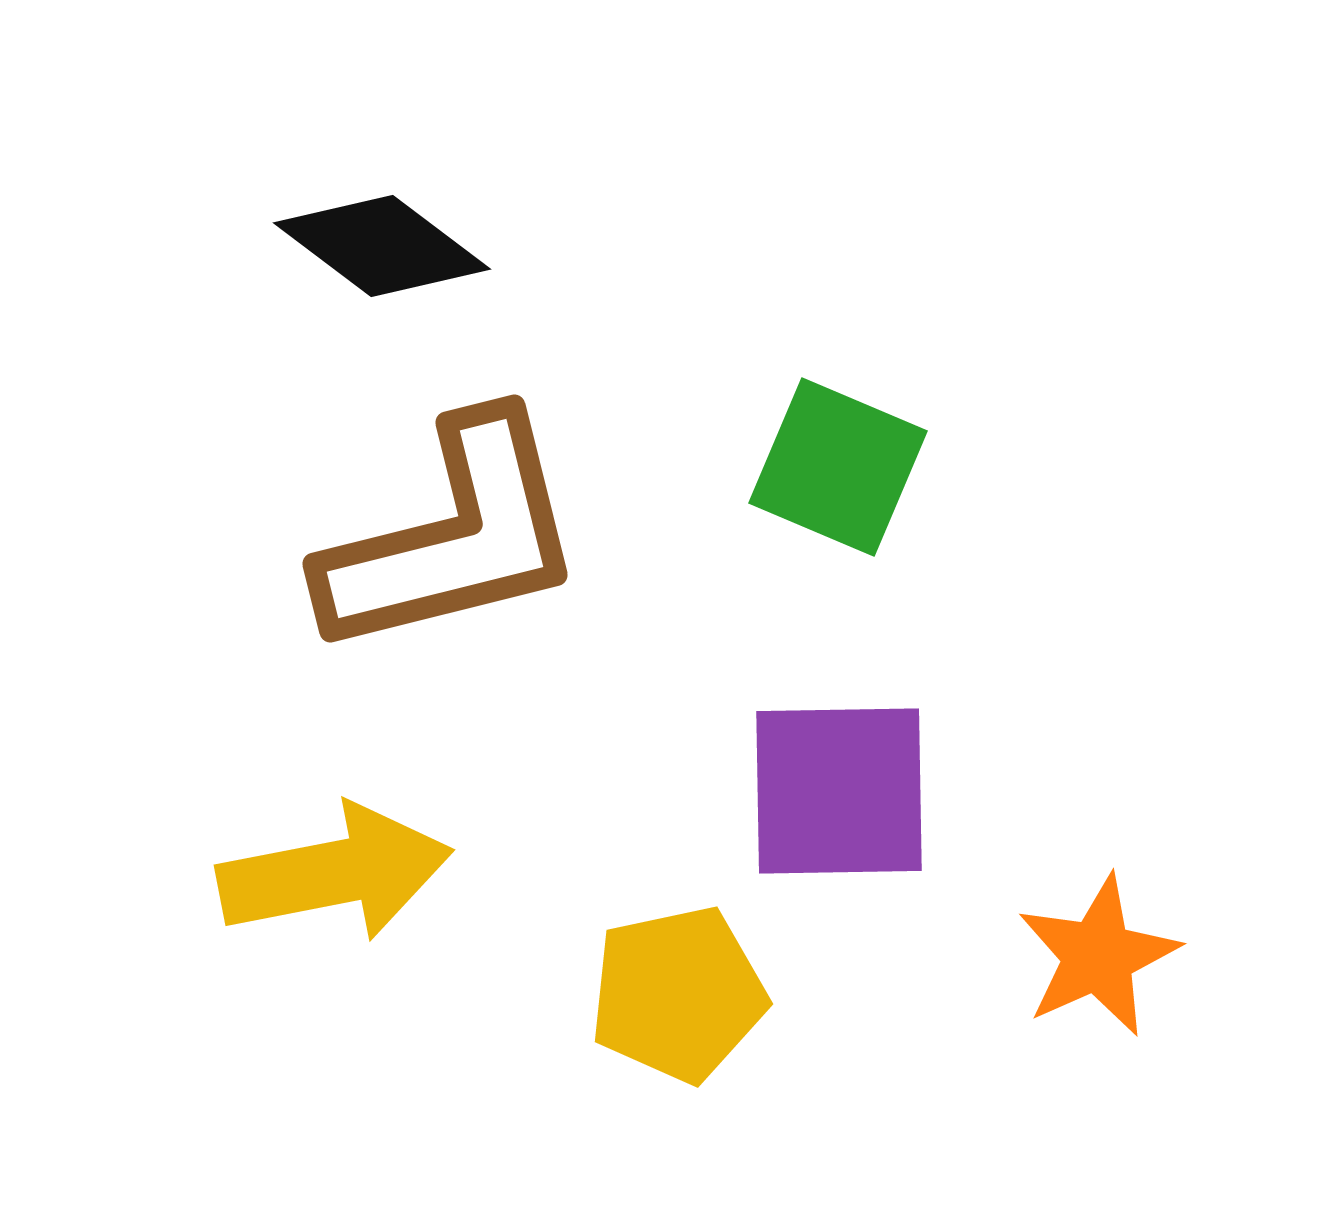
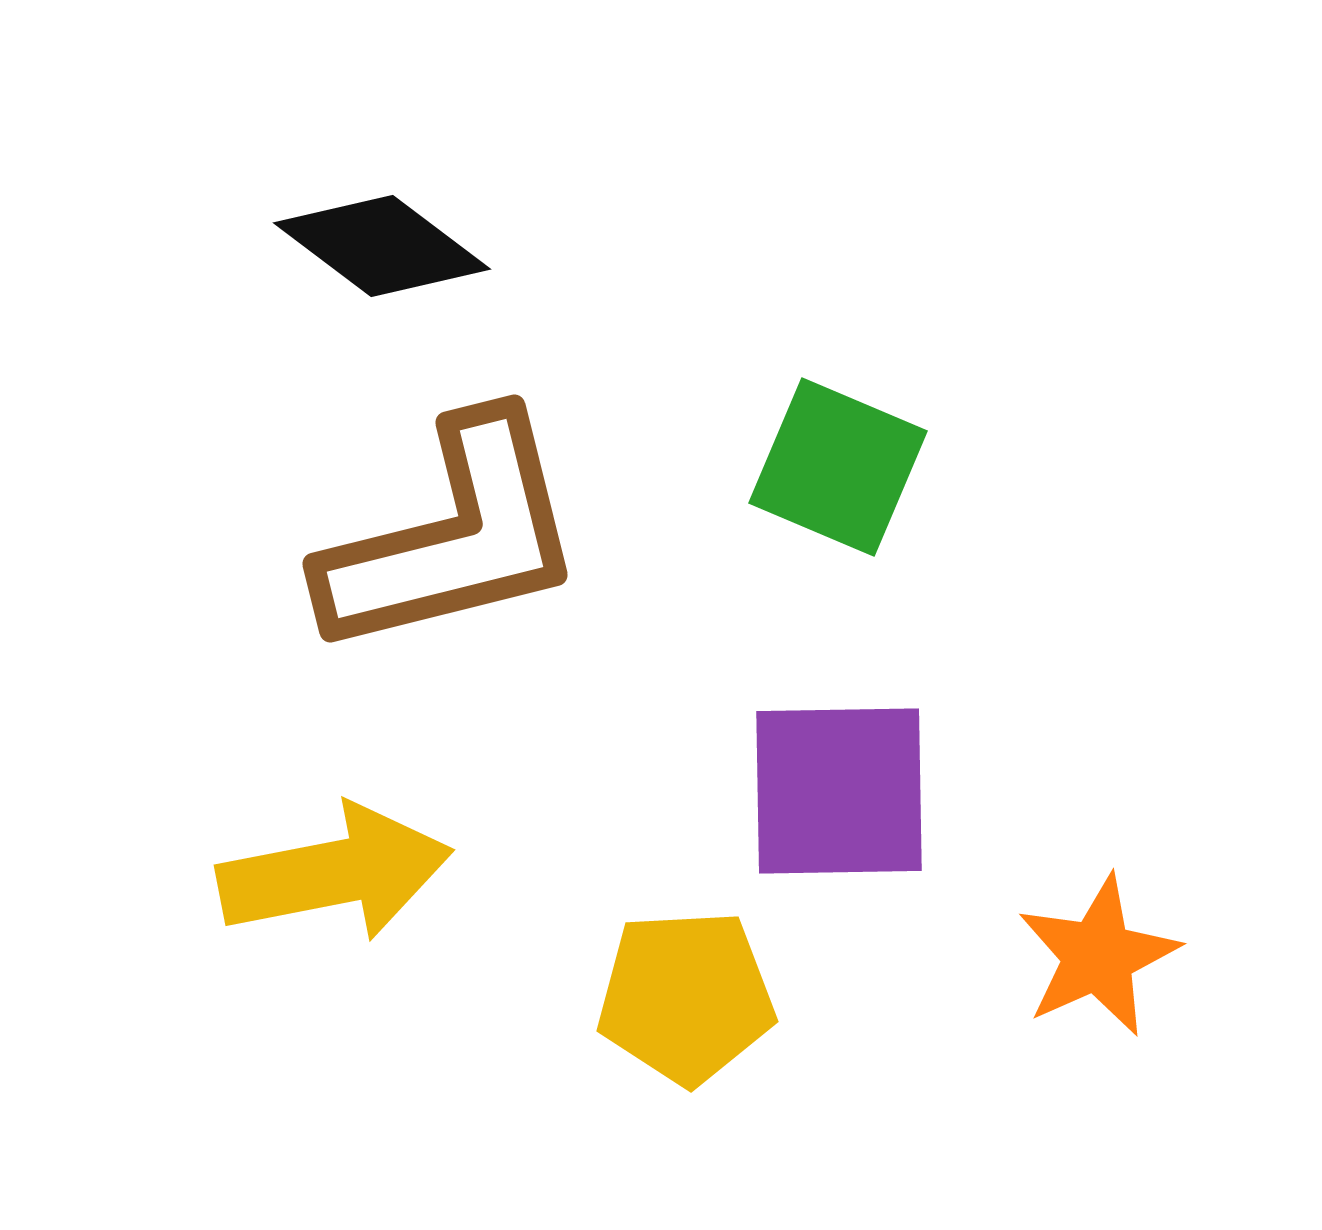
yellow pentagon: moved 8 px right, 3 px down; rotated 9 degrees clockwise
